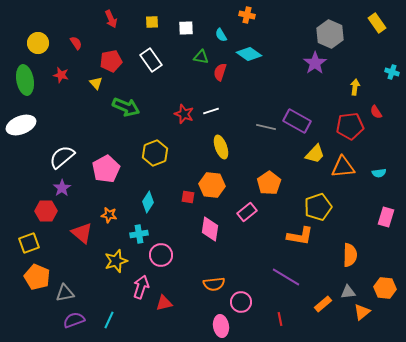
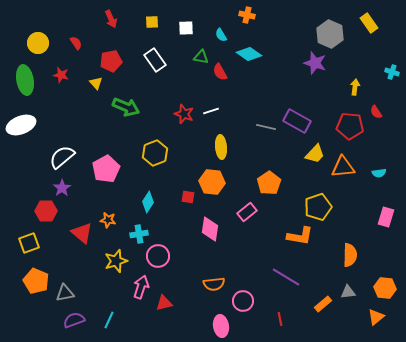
yellow rectangle at (377, 23): moved 8 px left
white rectangle at (151, 60): moved 4 px right
purple star at (315, 63): rotated 20 degrees counterclockwise
red semicircle at (220, 72): rotated 48 degrees counterclockwise
red pentagon at (350, 126): rotated 12 degrees clockwise
yellow ellipse at (221, 147): rotated 15 degrees clockwise
orange hexagon at (212, 185): moved 3 px up
orange star at (109, 215): moved 1 px left, 5 px down
pink circle at (161, 255): moved 3 px left, 1 px down
orange pentagon at (37, 277): moved 1 px left, 4 px down
pink circle at (241, 302): moved 2 px right, 1 px up
orange triangle at (362, 312): moved 14 px right, 5 px down
